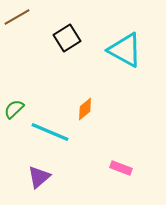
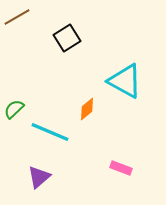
cyan triangle: moved 31 px down
orange diamond: moved 2 px right
